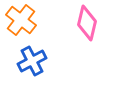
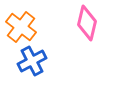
orange cross: moved 7 px down
